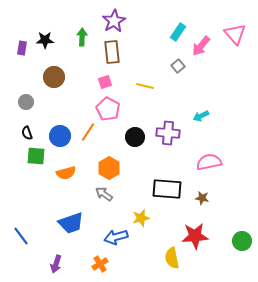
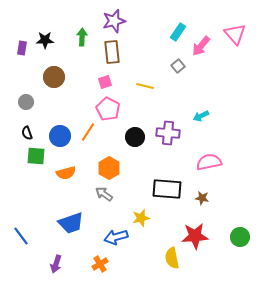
purple star: rotated 15 degrees clockwise
green circle: moved 2 px left, 4 px up
